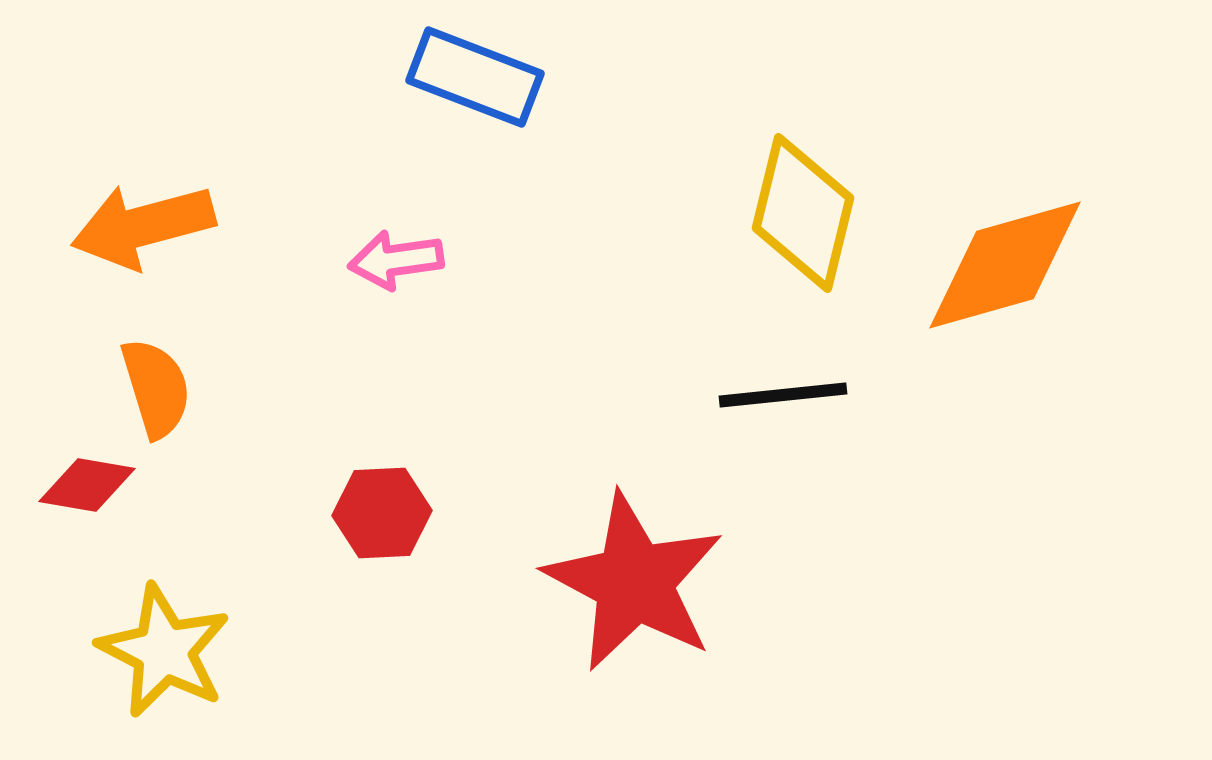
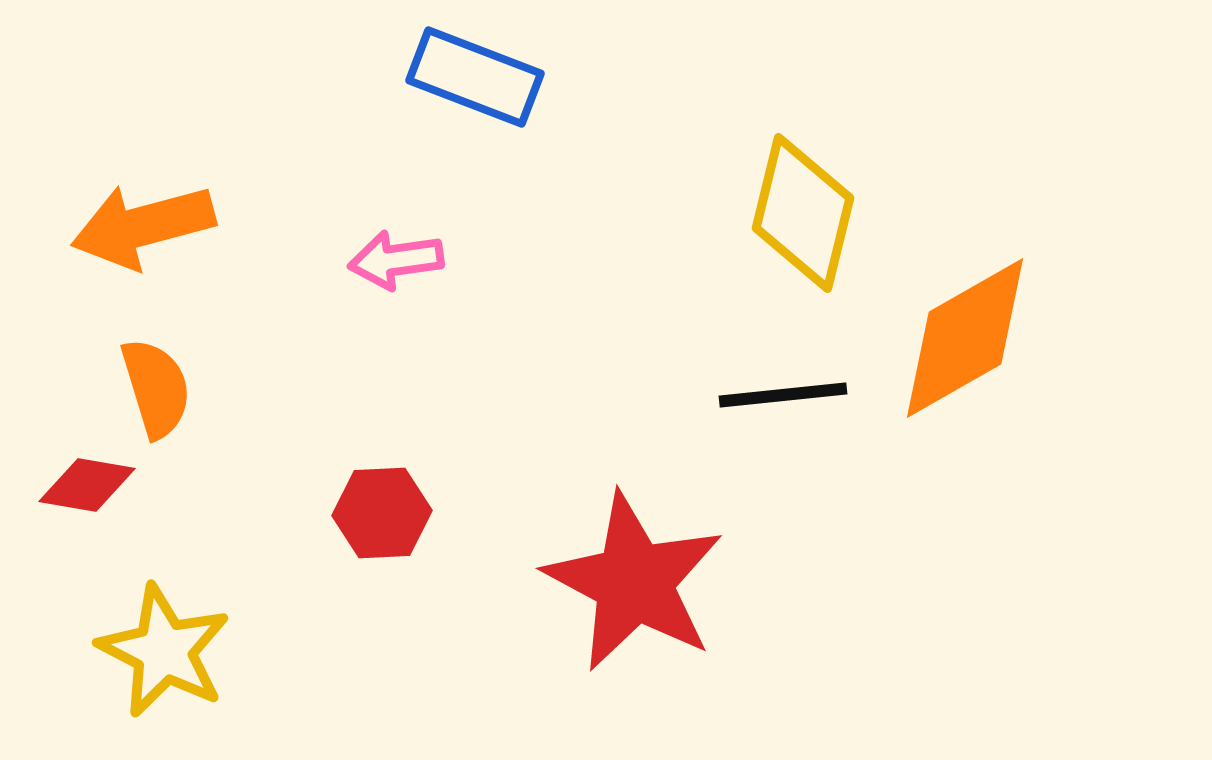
orange diamond: moved 40 px left, 73 px down; rotated 14 degrees counterclockwise
